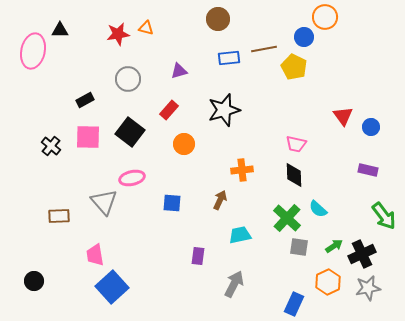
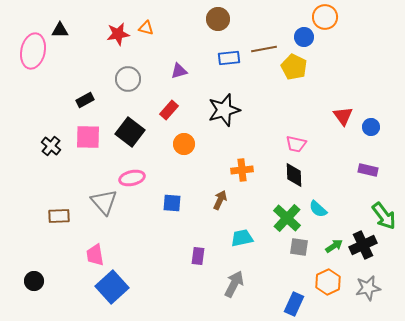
cyan trapezoid at (240, 235): moved 2 px right, 3 px down
black cross at (362, 254): moved 1 px right, 9 px up
